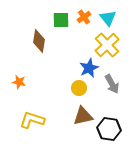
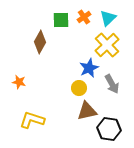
cyan triangle: rotated 24 degrees clockwise
brown diamond: moved 1 px right, 1 px down; rotated 20 degrees clockwise
brown triangle: moved 4 px right, 5 px up
